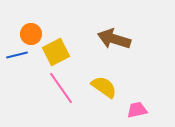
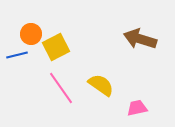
brown arrow: moved 26 px right
yellow square: moved 5 px up
yellow semicircle: moved 3 px left, 2 px up
pink trapezoid: moved 2 px up
